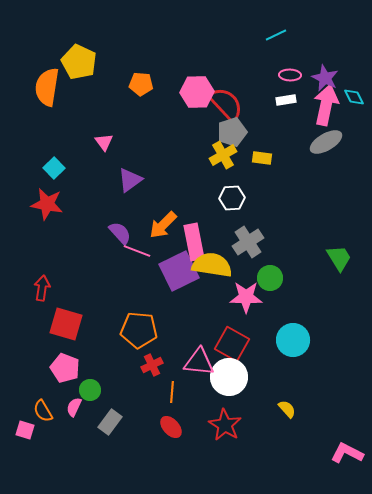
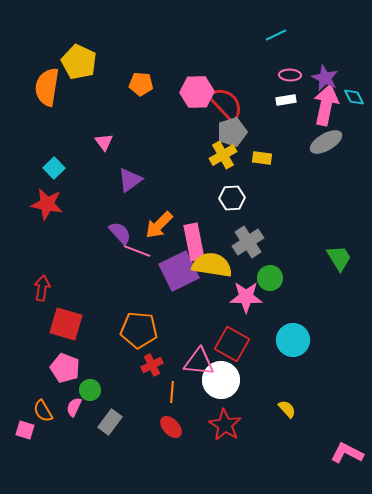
orange arrow at (163, 225): moved 4 px left
white circle at (229, 377): moved 8 px left, 3 px down
